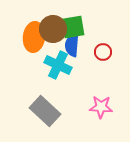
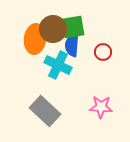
orange ellipse: moved 1 px right, 2 px down
